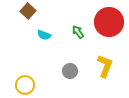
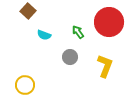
gray circle: moved 14 px up
